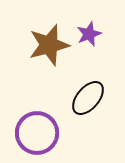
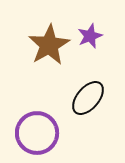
purple star: moved 1 px right, 2 px down
brown star: rotated 15 degrees counterclockwise
